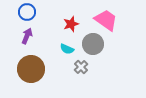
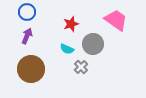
pink trapezoid: moved 10 px right
